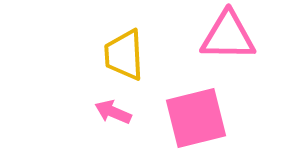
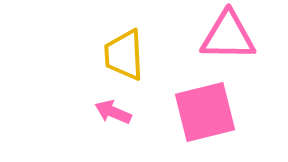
pink square: moved 9 px right, 6 px up
